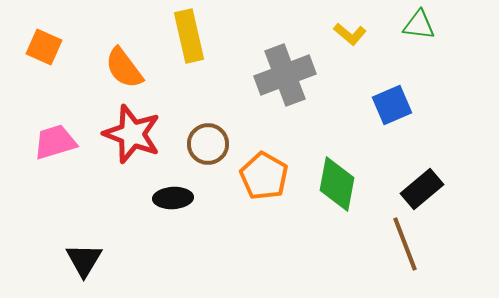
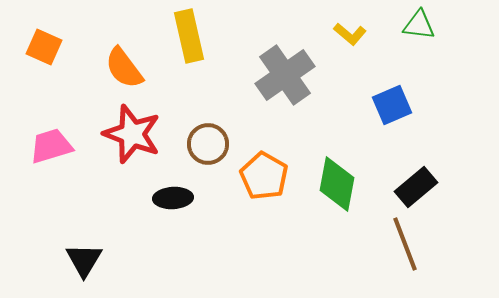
gray cross: rotated 14 degrees counterclockwise
pink trapezoid: moved 4 px left, 4 px down
black rectangle: moved 6 px left, 2 px up
